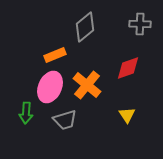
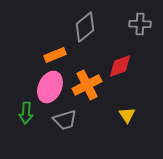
red diamond: moved 8 px left, 2 px up
orange cross: rotated 24 degrees clockwise
